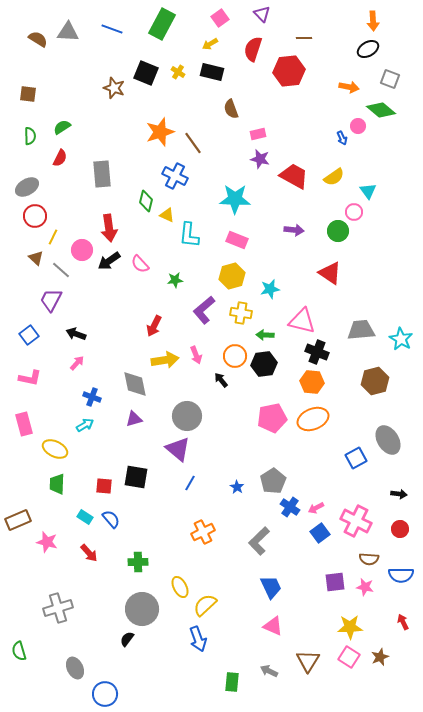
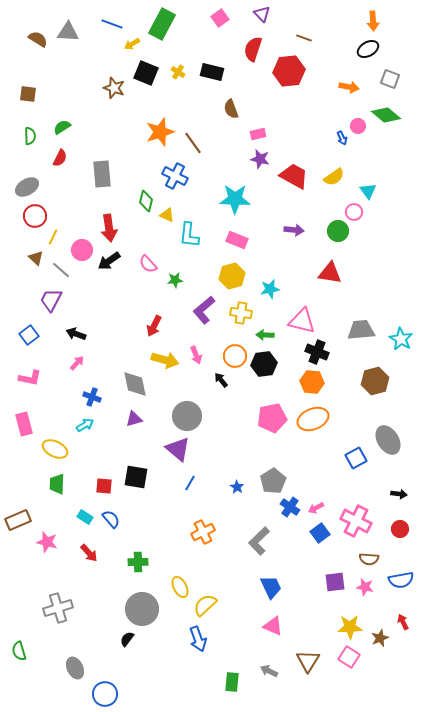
blue line at (112, 29): moved 5 px up
brown line at (304, 38): rotated 21 degrees clockwise
yellow arrow at (210, 44): moved 78 px left
green diamond at (381, 110): moved 5 px right, 5 px down
pink semicircle at (140, 264): moved 8 px right
red triangle at (330, 273): rotated 25 degrees counterclockwise
yellow arrow at (165, 360): rotated 24 degrees clockwise
blue semicircle at (401, 575): moved 5 px down; rotated 10 degrees counterclockwise
brown star at (380, 657): moved 19 px up
